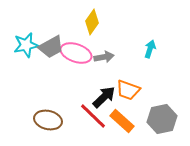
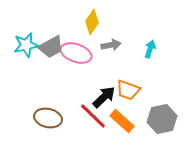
gray arrow: moved 7 px right, 12 px up
brown ellipse: moved 2 px up
